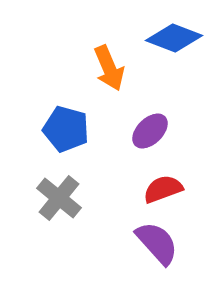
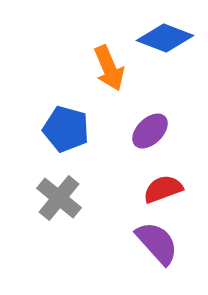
blue diamond: moved 9 px left
